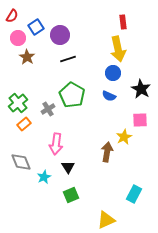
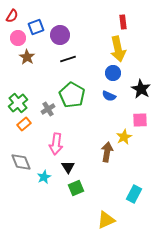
blue square: rotated 14 degrees clockwise
green square: moved 5 px right, 7 px up
